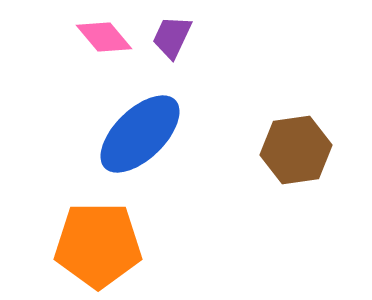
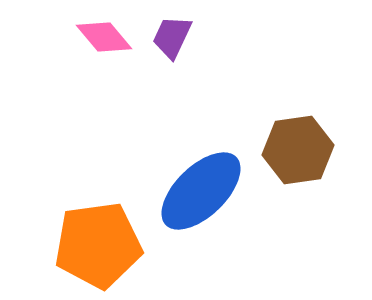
blue ellipse: moved 61 px right, 57 px down
brown hexagon: moved 2 px right
orange pentagon: rotated 8 degrees counterclockwise
